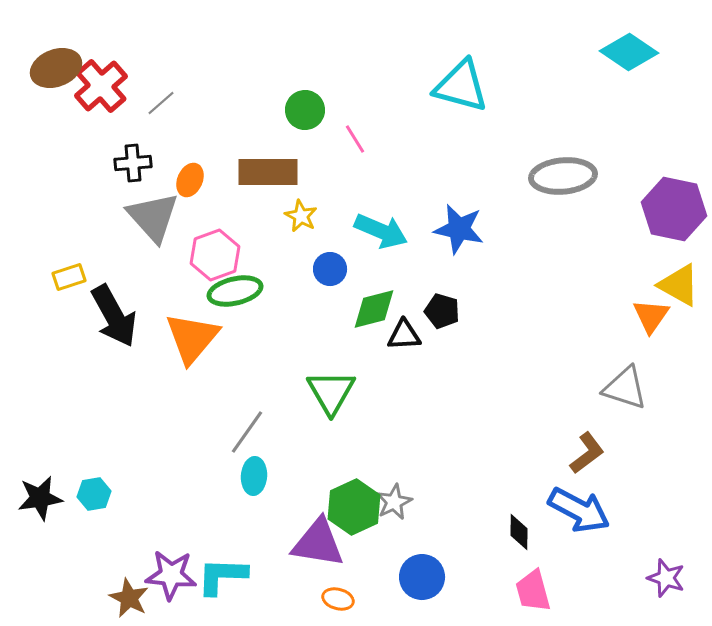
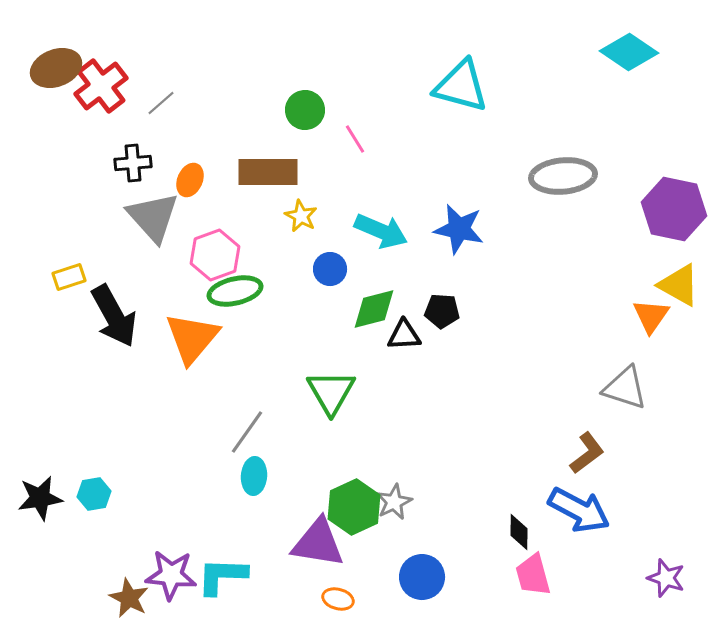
red cross at (101, 86): rotated 4 degrees clockwise
black pentagon at (442, 311): rotated 12 degrees counterclockwise
pink trapezoid at (533, 591): moved 16 px up
